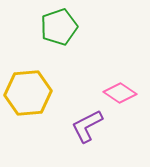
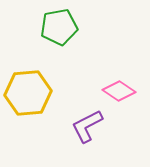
green pentagon: rotated 9 degrees clockwise
pink diamond: moved 1 px left, 2 px up
